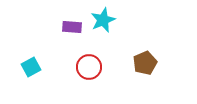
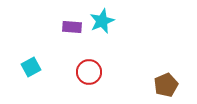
cyan star: moved 1 px left, 1 px down
brown pentagon: moved 21 px right, 22 px down
red circle: moved 5 px down
